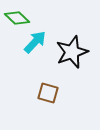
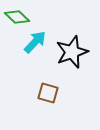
green diamond: moved 1 px up
